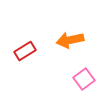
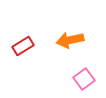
red rectangle: moved 2 px left, 5 px up
